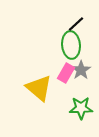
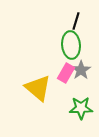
black line: moved 3 px up; rotated 30 degrees counterclockwise
yellow triangle: moved 1 px left
